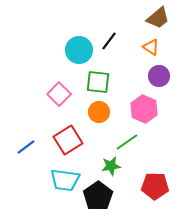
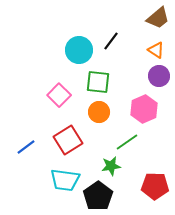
black line: moved 2 px right
orange triangle: moved 5 px right, 3 px down
pink square: moved 1 px down
pink hexagon: rotated 12 degrees clockwise
